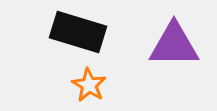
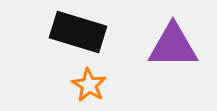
purple triangle: moved 1 px left, 1 px down
